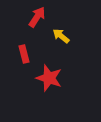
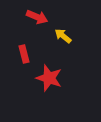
red arrow: rotated 80 degrees clockwise
yellow arrow: moved 2 px right
